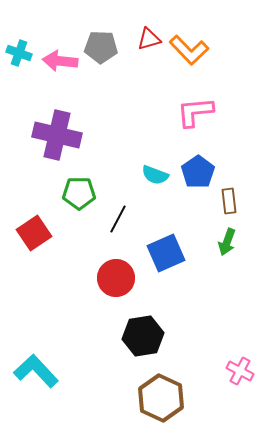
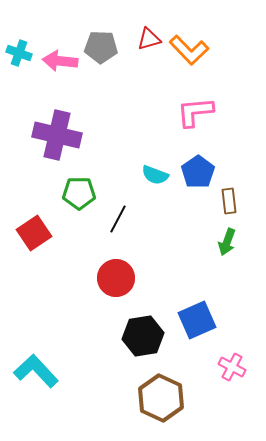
blue square: moved 31 px right, 67 px down
pink cross: moved 8 px left, 4 px up
